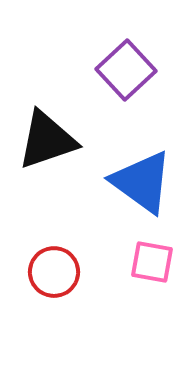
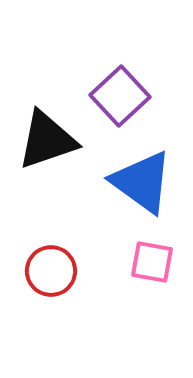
purple square: moved 6 px left, 26 px down
red circle: moved 3 px left, 1 px up
